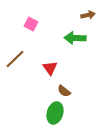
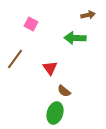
brown line: rotated 10 degrees counterclockwise
